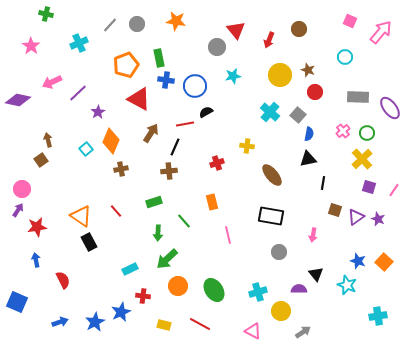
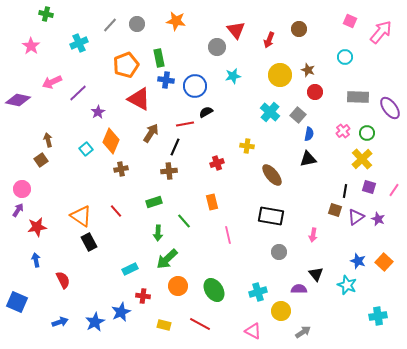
black line at (323, 183): moved 22 px right, 8 px down
